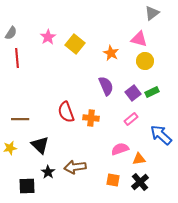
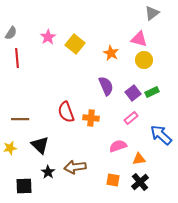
yellow circle: moved 1 px left, 1 px up
pink rectangle: moved 1 px up
pink semicircle: moved 2 px left, 3 px up
black square: moved 3 px left
